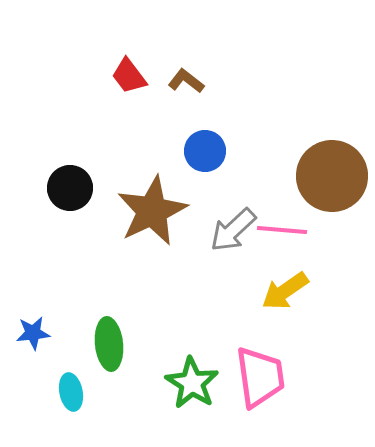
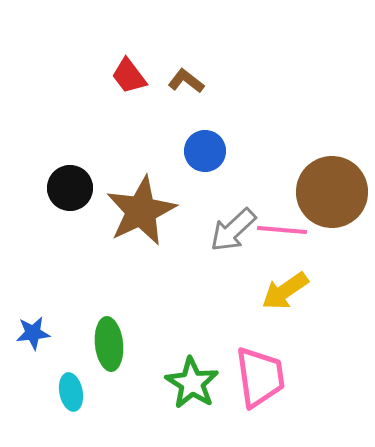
brown circle: moved 16 px down
brown star: moved 11 px left
